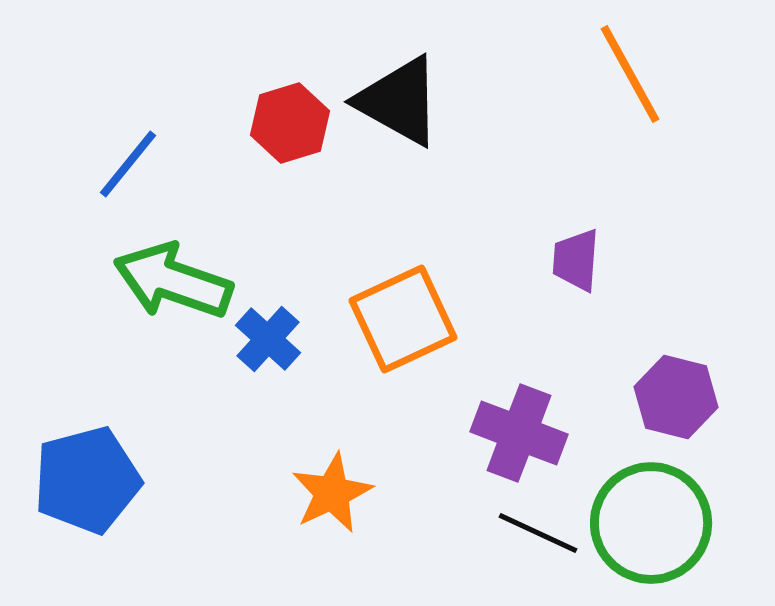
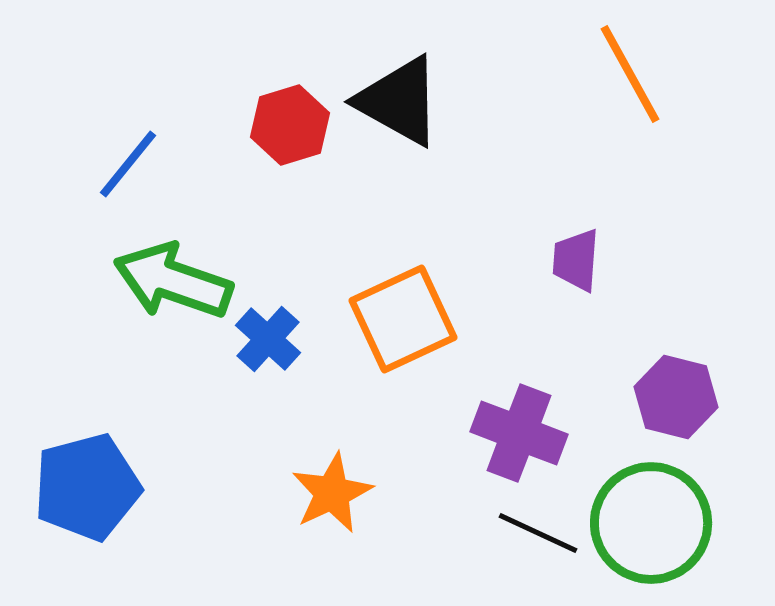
red hexagon: moved 2 px down
blue pentagon: moved 7 px down
